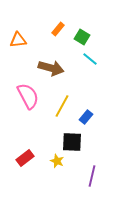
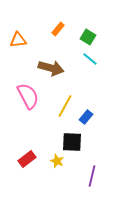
green square: moved 6 px right
yellow line: moved 3 px right
red rectangle: moved 2 px right, 1 px down
